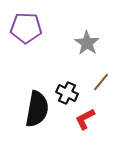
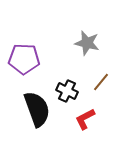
purple pentagon: moved 2 px left, 31 px down
gray star: rotated 20 degrees counterclockwise
black cross: moved 2 px up
black semicircle: rotated 30 degrees counterclockwise
